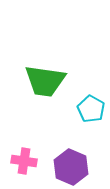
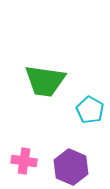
cyan pentagon: moved 1 px left, 1 px down
